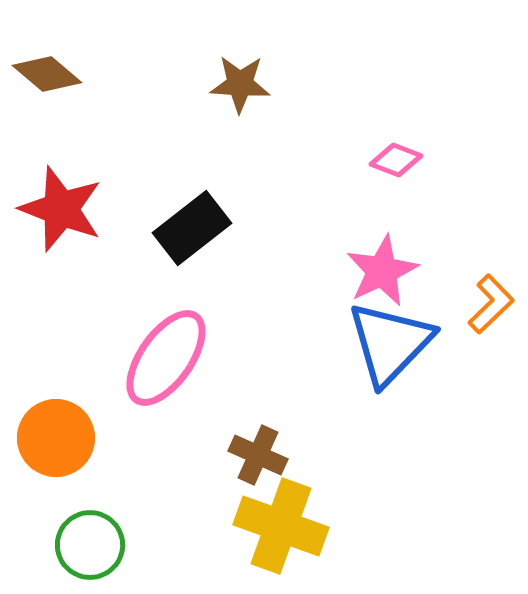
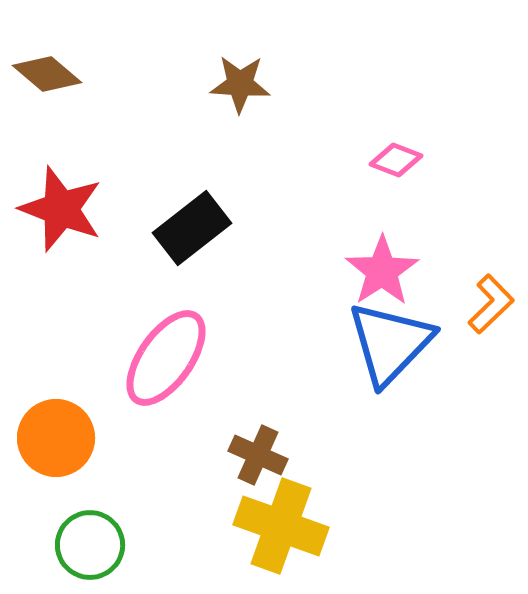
pink star: rotated 8 degrees counterclockwise
